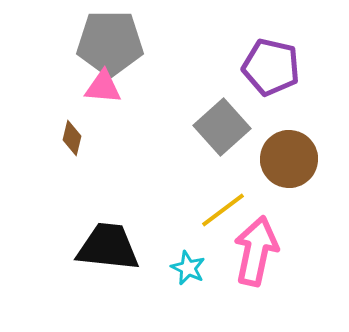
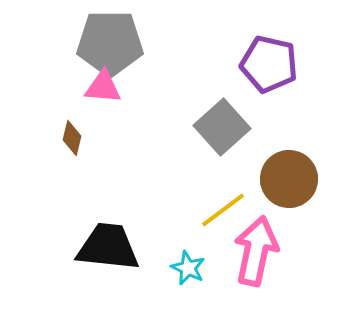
purple pentagon: moved 2 px left, 3 px up
brown circle: moved 20 px down
